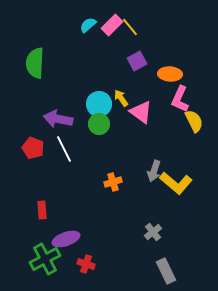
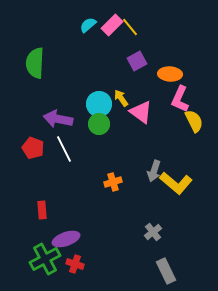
red cross: moved 11 px left
